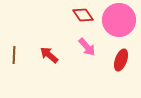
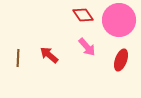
brown line: moved 4 px right, 3 px down
